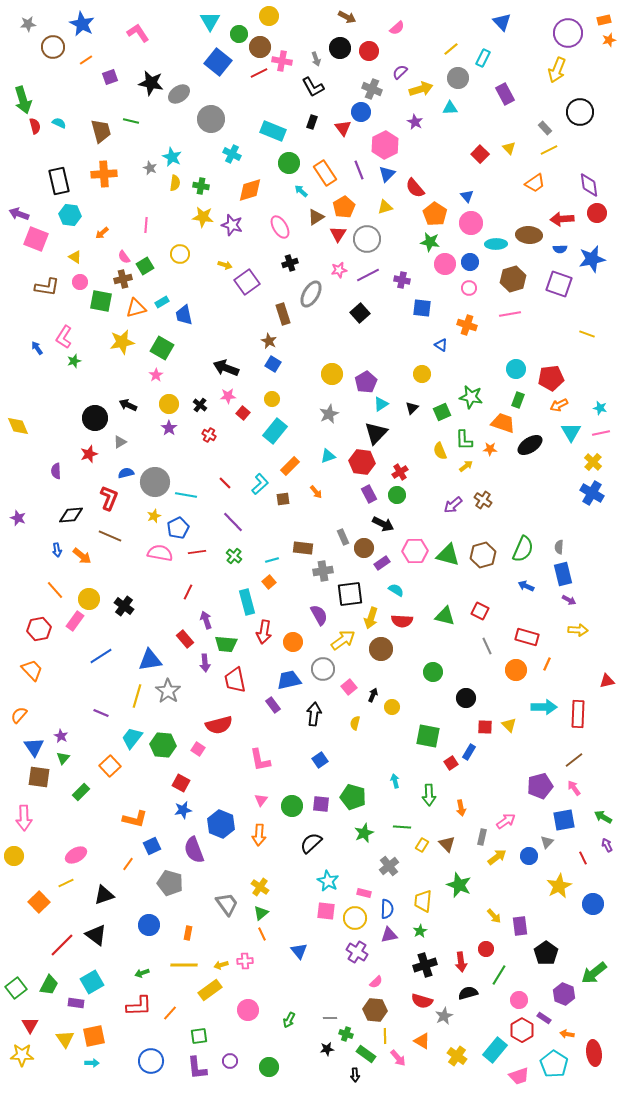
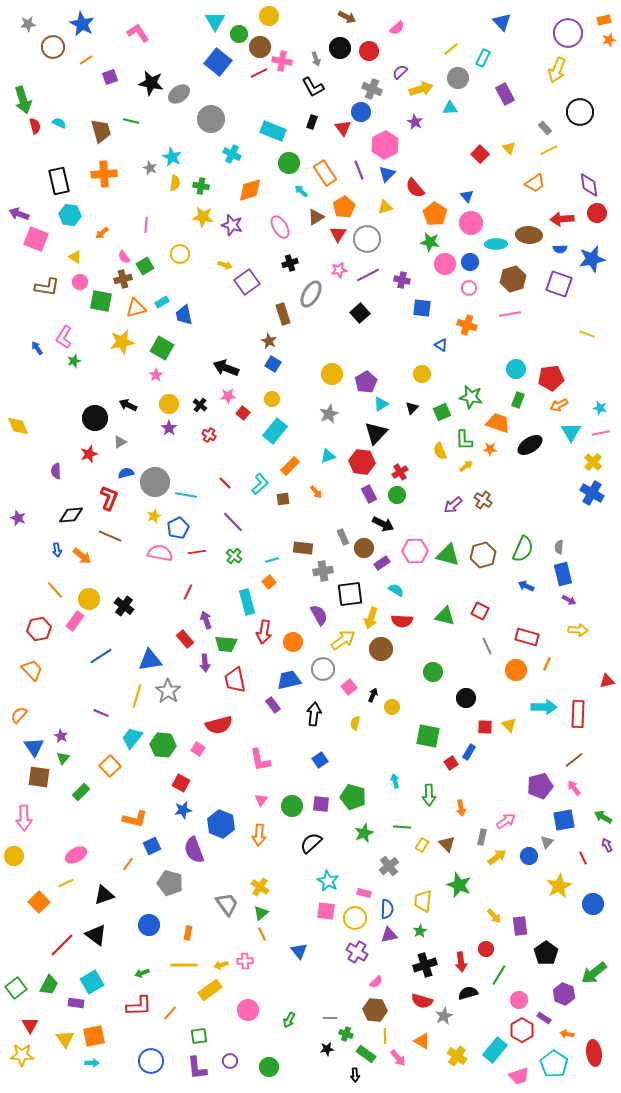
cyan triangle at (210, 21): moved 5 px right
orange trapezoid at (503, 423): moved 5 px left
